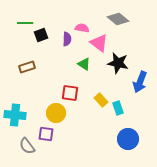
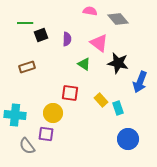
gray diamond: rotated 10 degrees clockwise
pink semicircle: moved 8 px right, 17 px up
yellow circle: moved 3 px left
